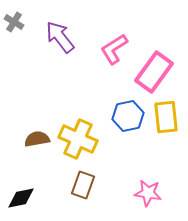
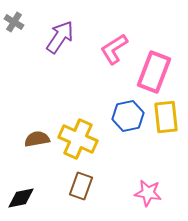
purple arrow: rotated 72 degrees clockwise
pink rectangle: rotated 15 degrees counterclockwise
brown rectangle: moved 2 px left, 1 px down
